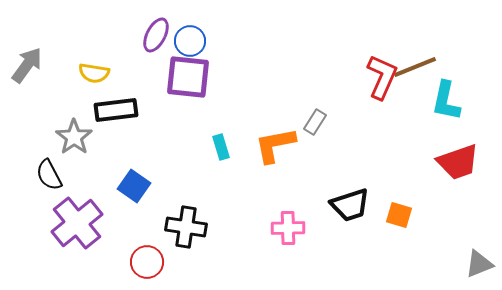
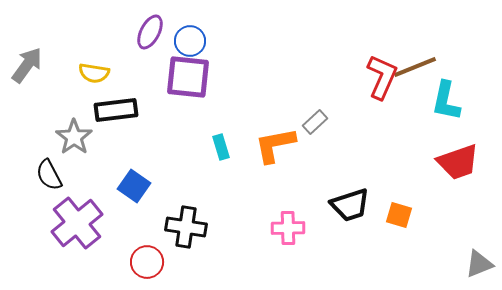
purple ellipse: moved 6 px left, 3 px up
gray rectangle: rotated 15 degrees clockwise
